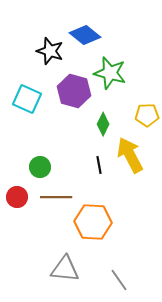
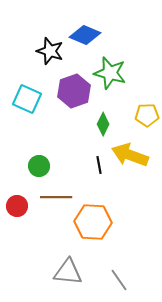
blue diamond: rotated 16 degrees counterclockwise
purple hexagon: rotated 24 degrees clockwise
yellow arrow: rotated 42 degrees counterclockwise
green circle: moved 1 px left, 1 px up
red circle: moved 9 px down
gray triangle: moved 3 px right, 3 px down
